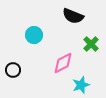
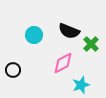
black semicircle: moved 4 px left, 15 px down
